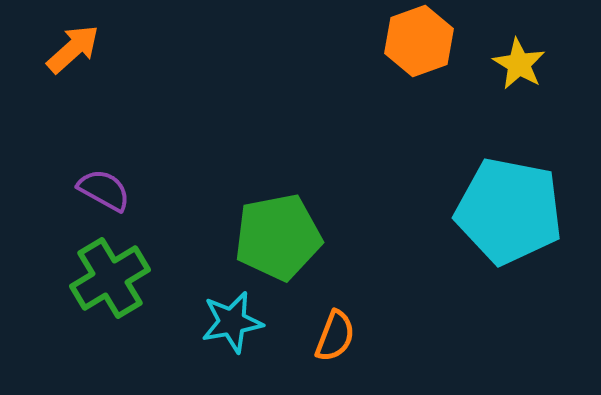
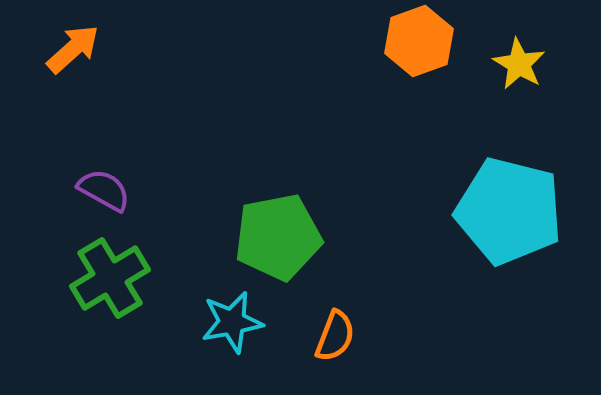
cyan pentagon: rotated 3 degrees clockwise
